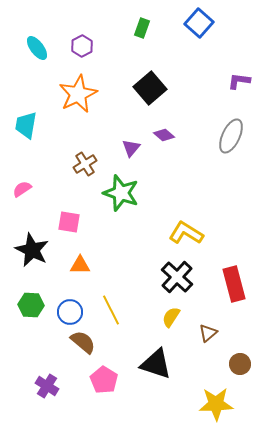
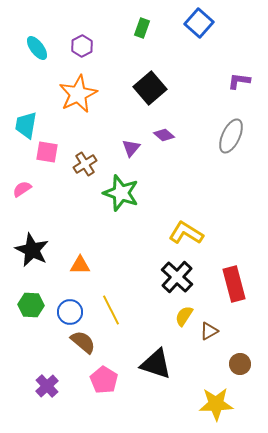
pink square: moved 22 px left, 70 px up
yellow semicircle: moved 13 px right, 1 px up
brown triangle: moved 1 px right, 2 px up; rotated 12 degrees clockwise
purple cross: rotated 15 degrees clockwise
